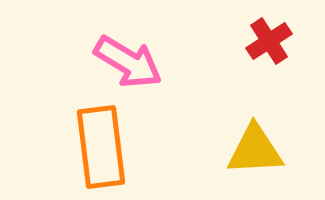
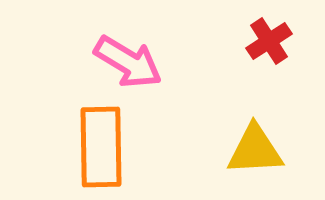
orange rectangle: rotated 6 degrees clockwise
